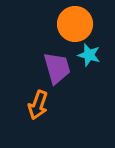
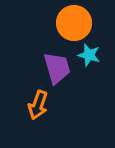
orange circle: moved 1 px left, 1 px up
